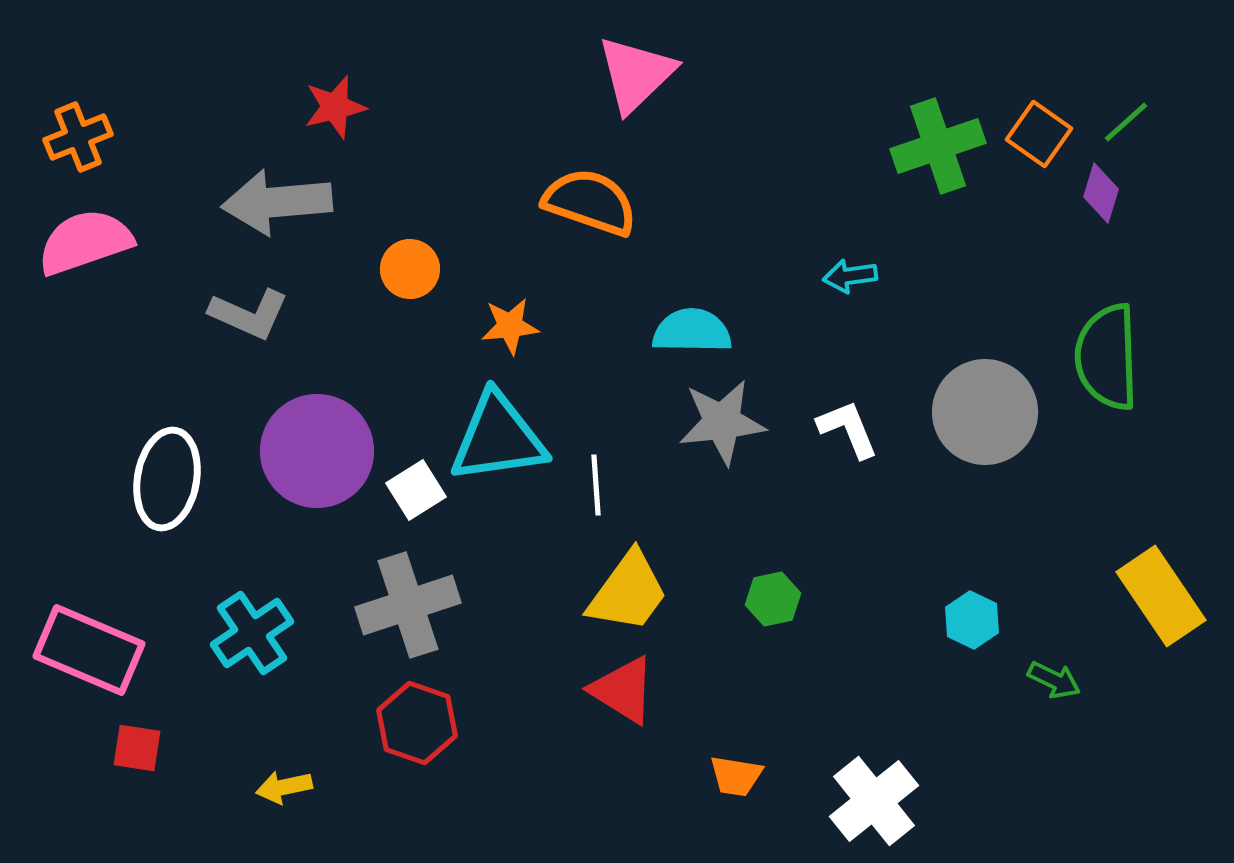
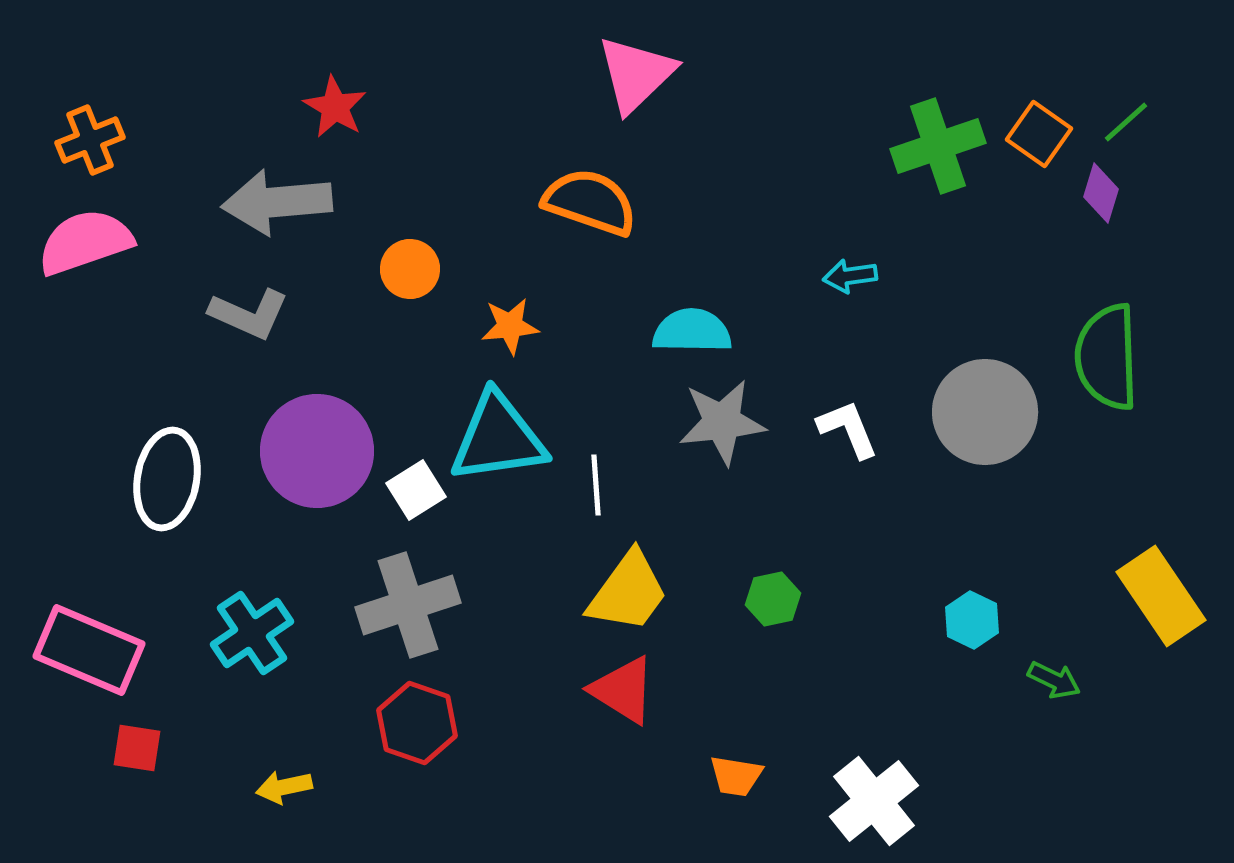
red star: rotated 28 degrees counterclockwise
orange cross: moved 12 px right, 3 px down
